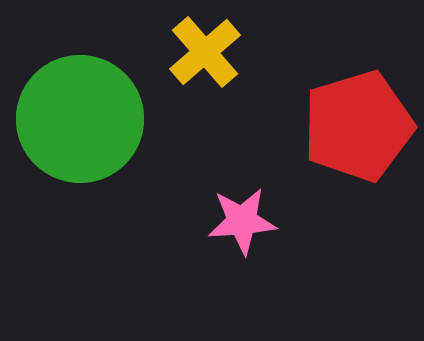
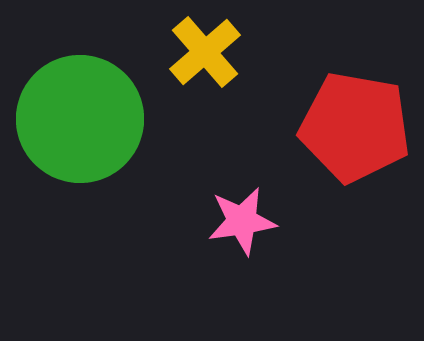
red pentagon: moved 3 px left, 1 px down; rotated 27 degrees clockwise
pink star: rotated 4 degrees counterclockwise
